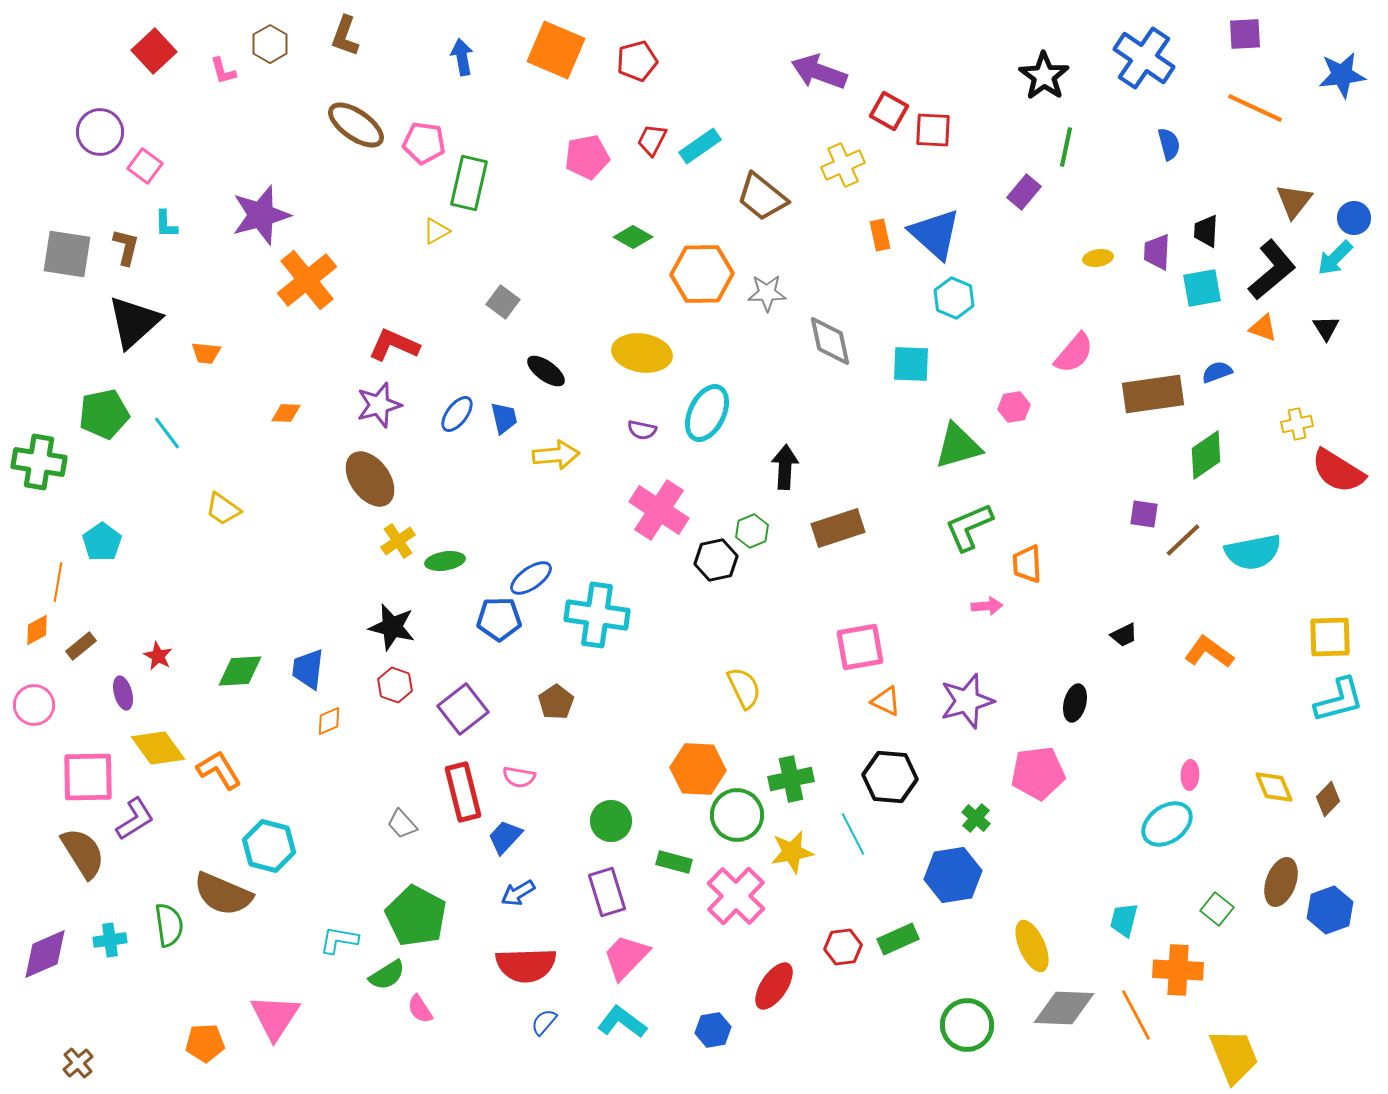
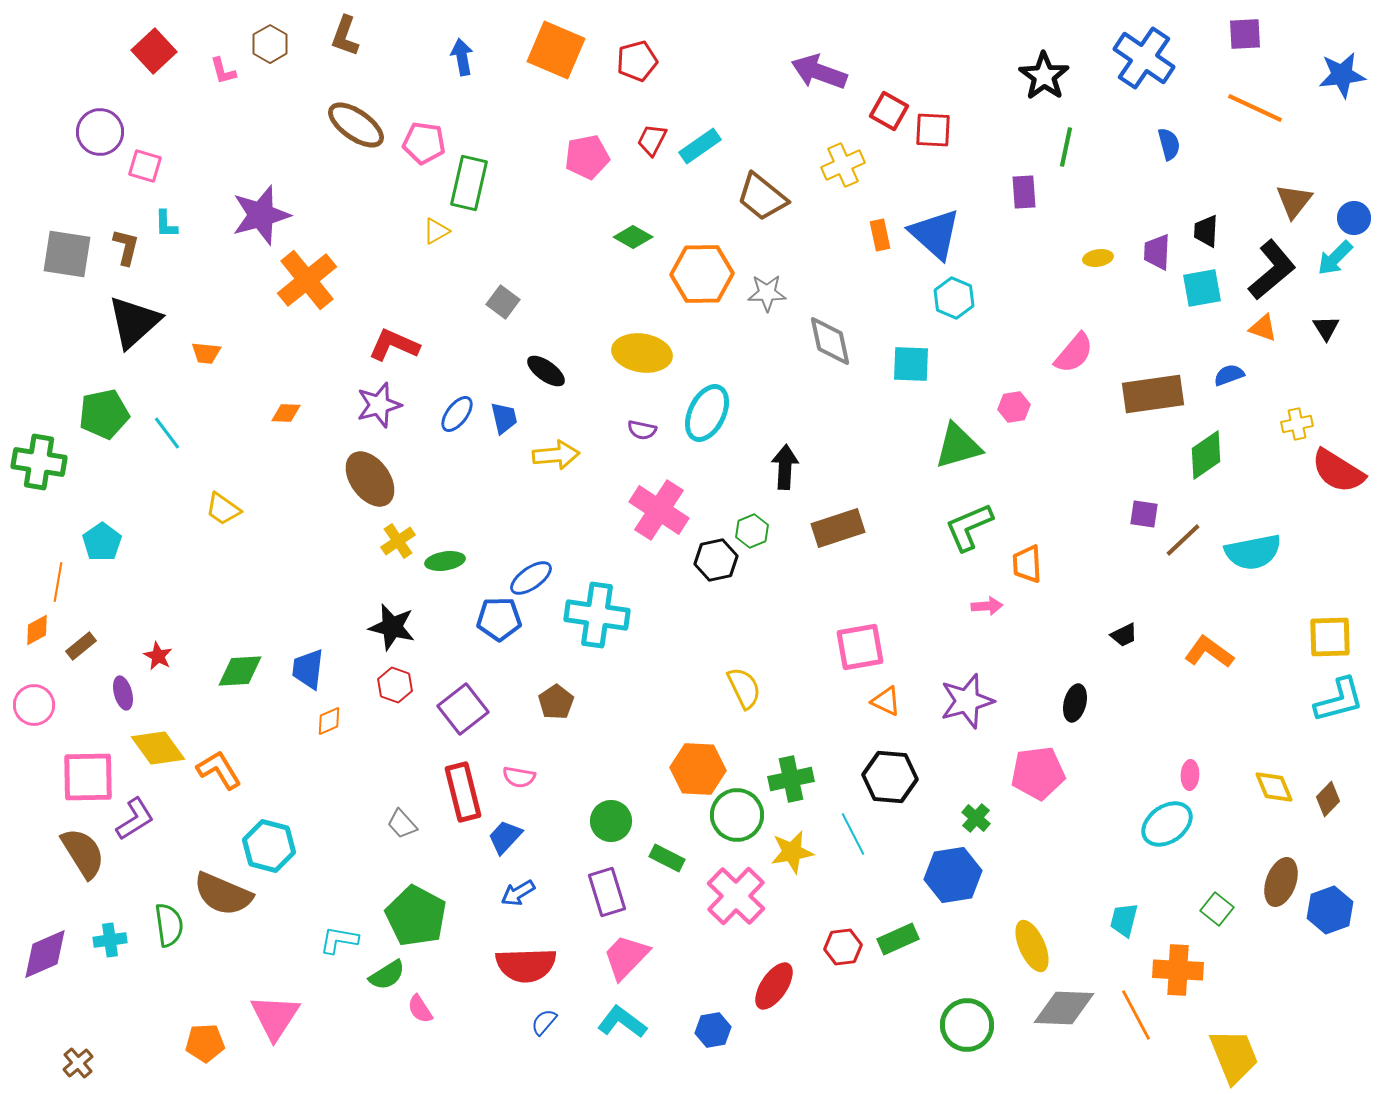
pink square at (145, 166): rotated 20 degrees counterclockwise
purple rectangle at (1024, 192): rotated 44 degrees counterclockwise
blue semicircle at (1217, 372): moved 12 px right, 3 px down
green rectangle at (674, 862): moved 7 px left, 4 px up; rotated 12 degrees clockwise
